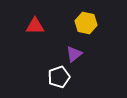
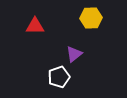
yellow hexagon: moved 5 px right, 5 px up; rotated 15 degrees counterclockwise
